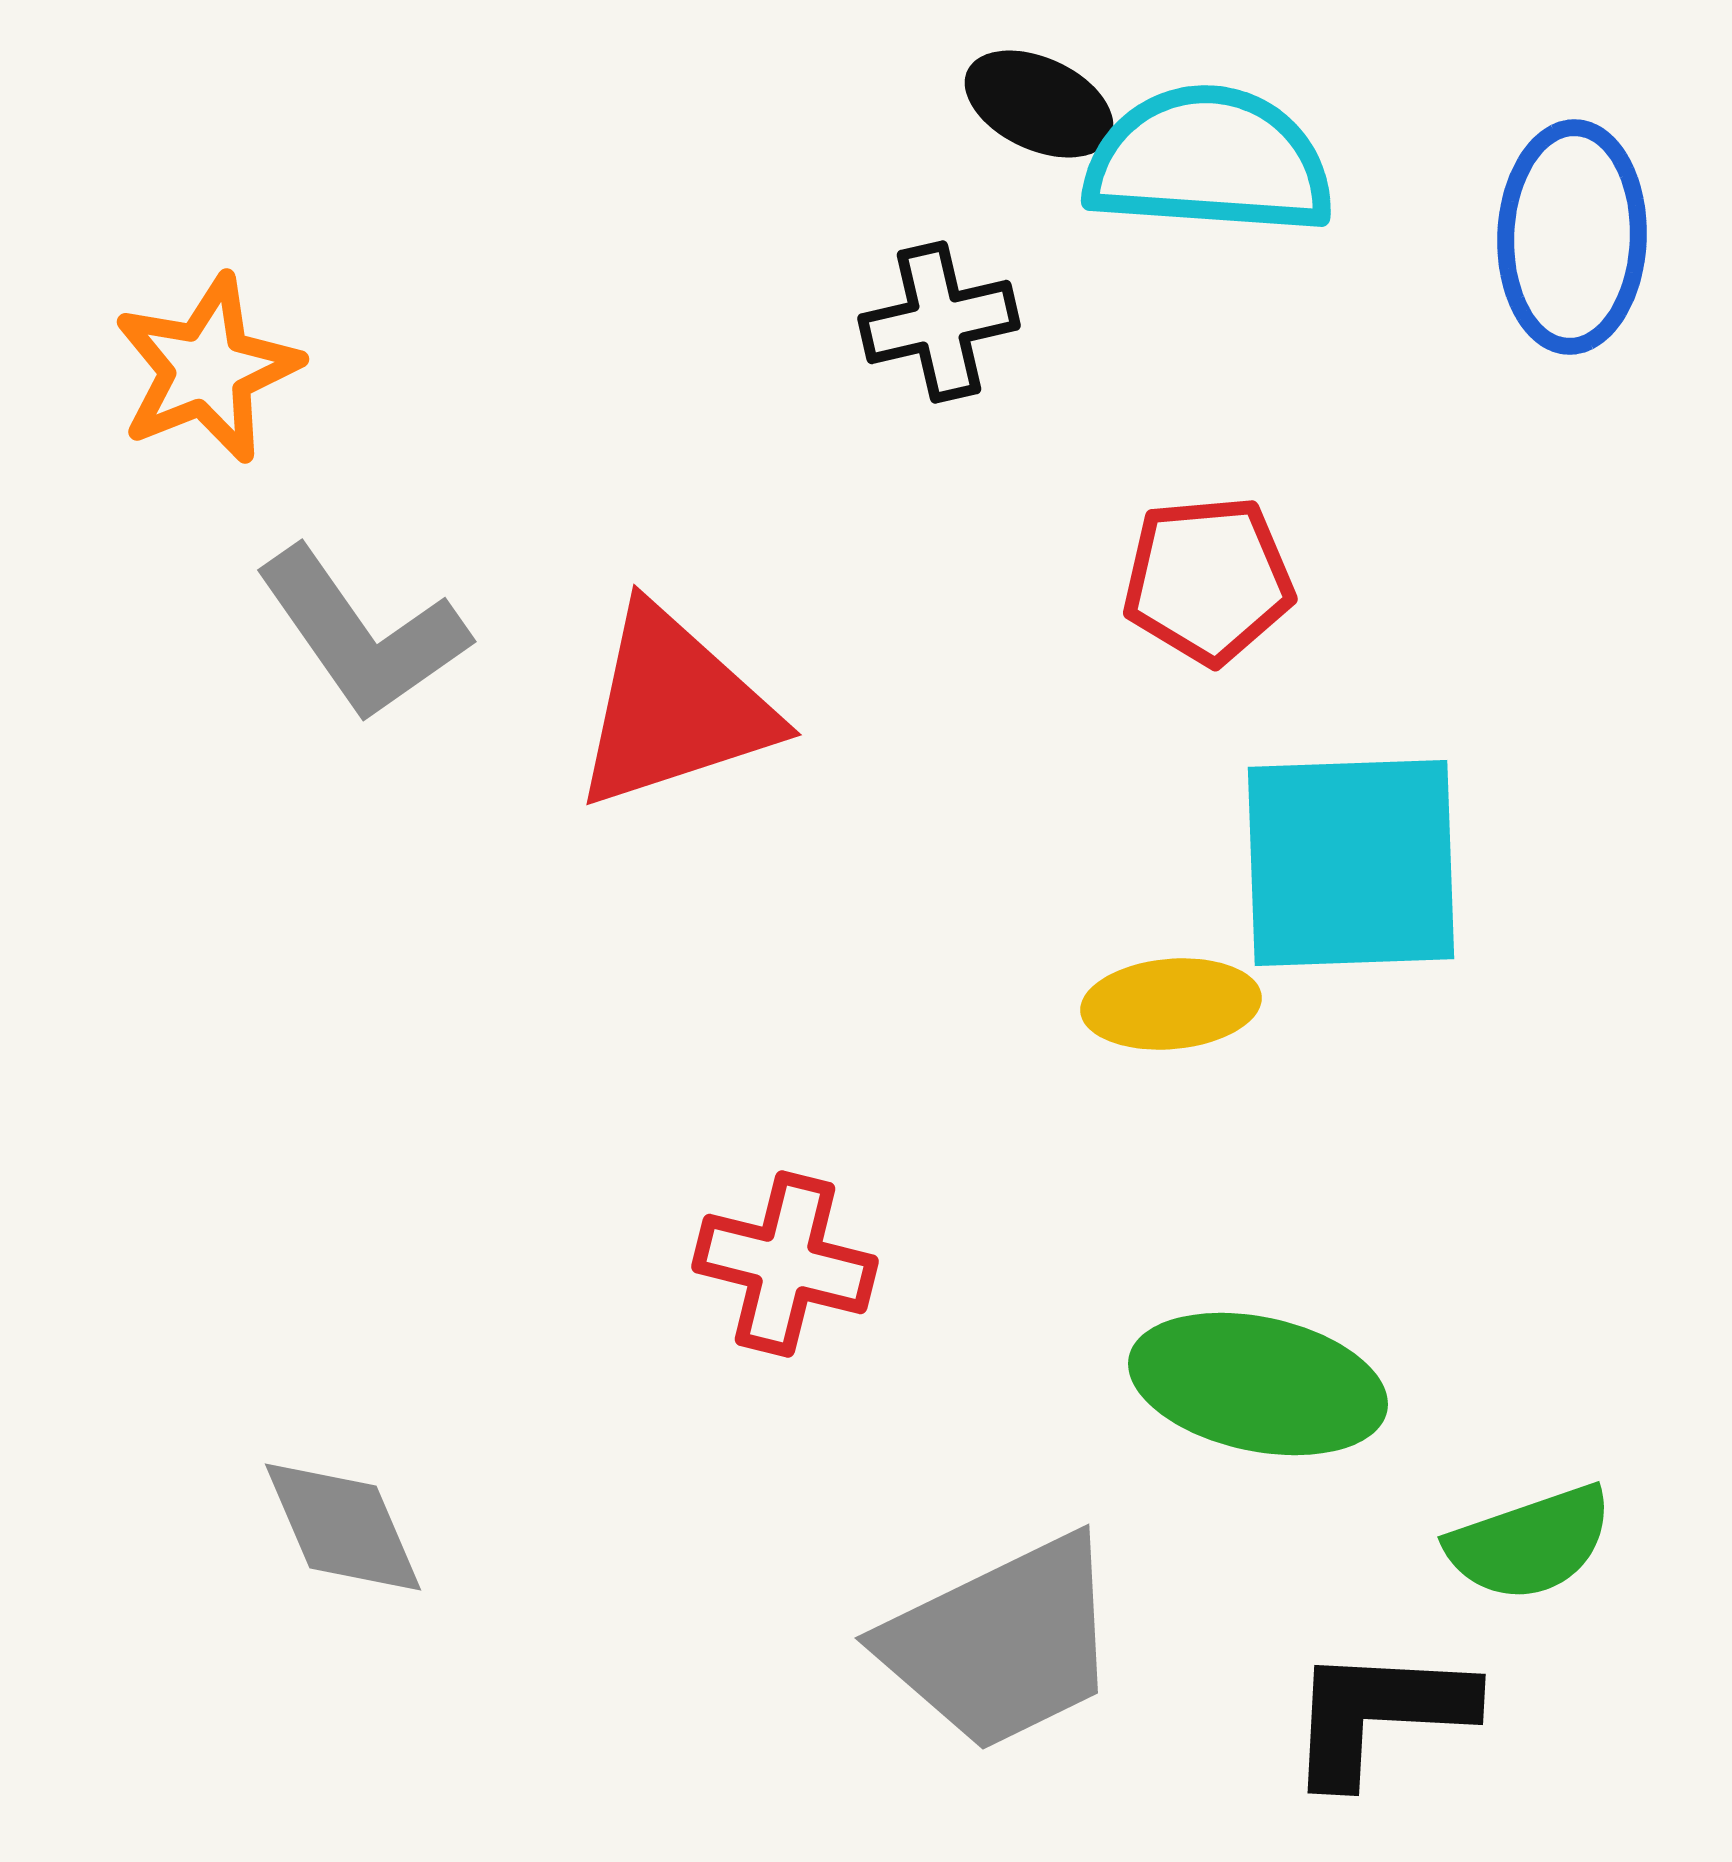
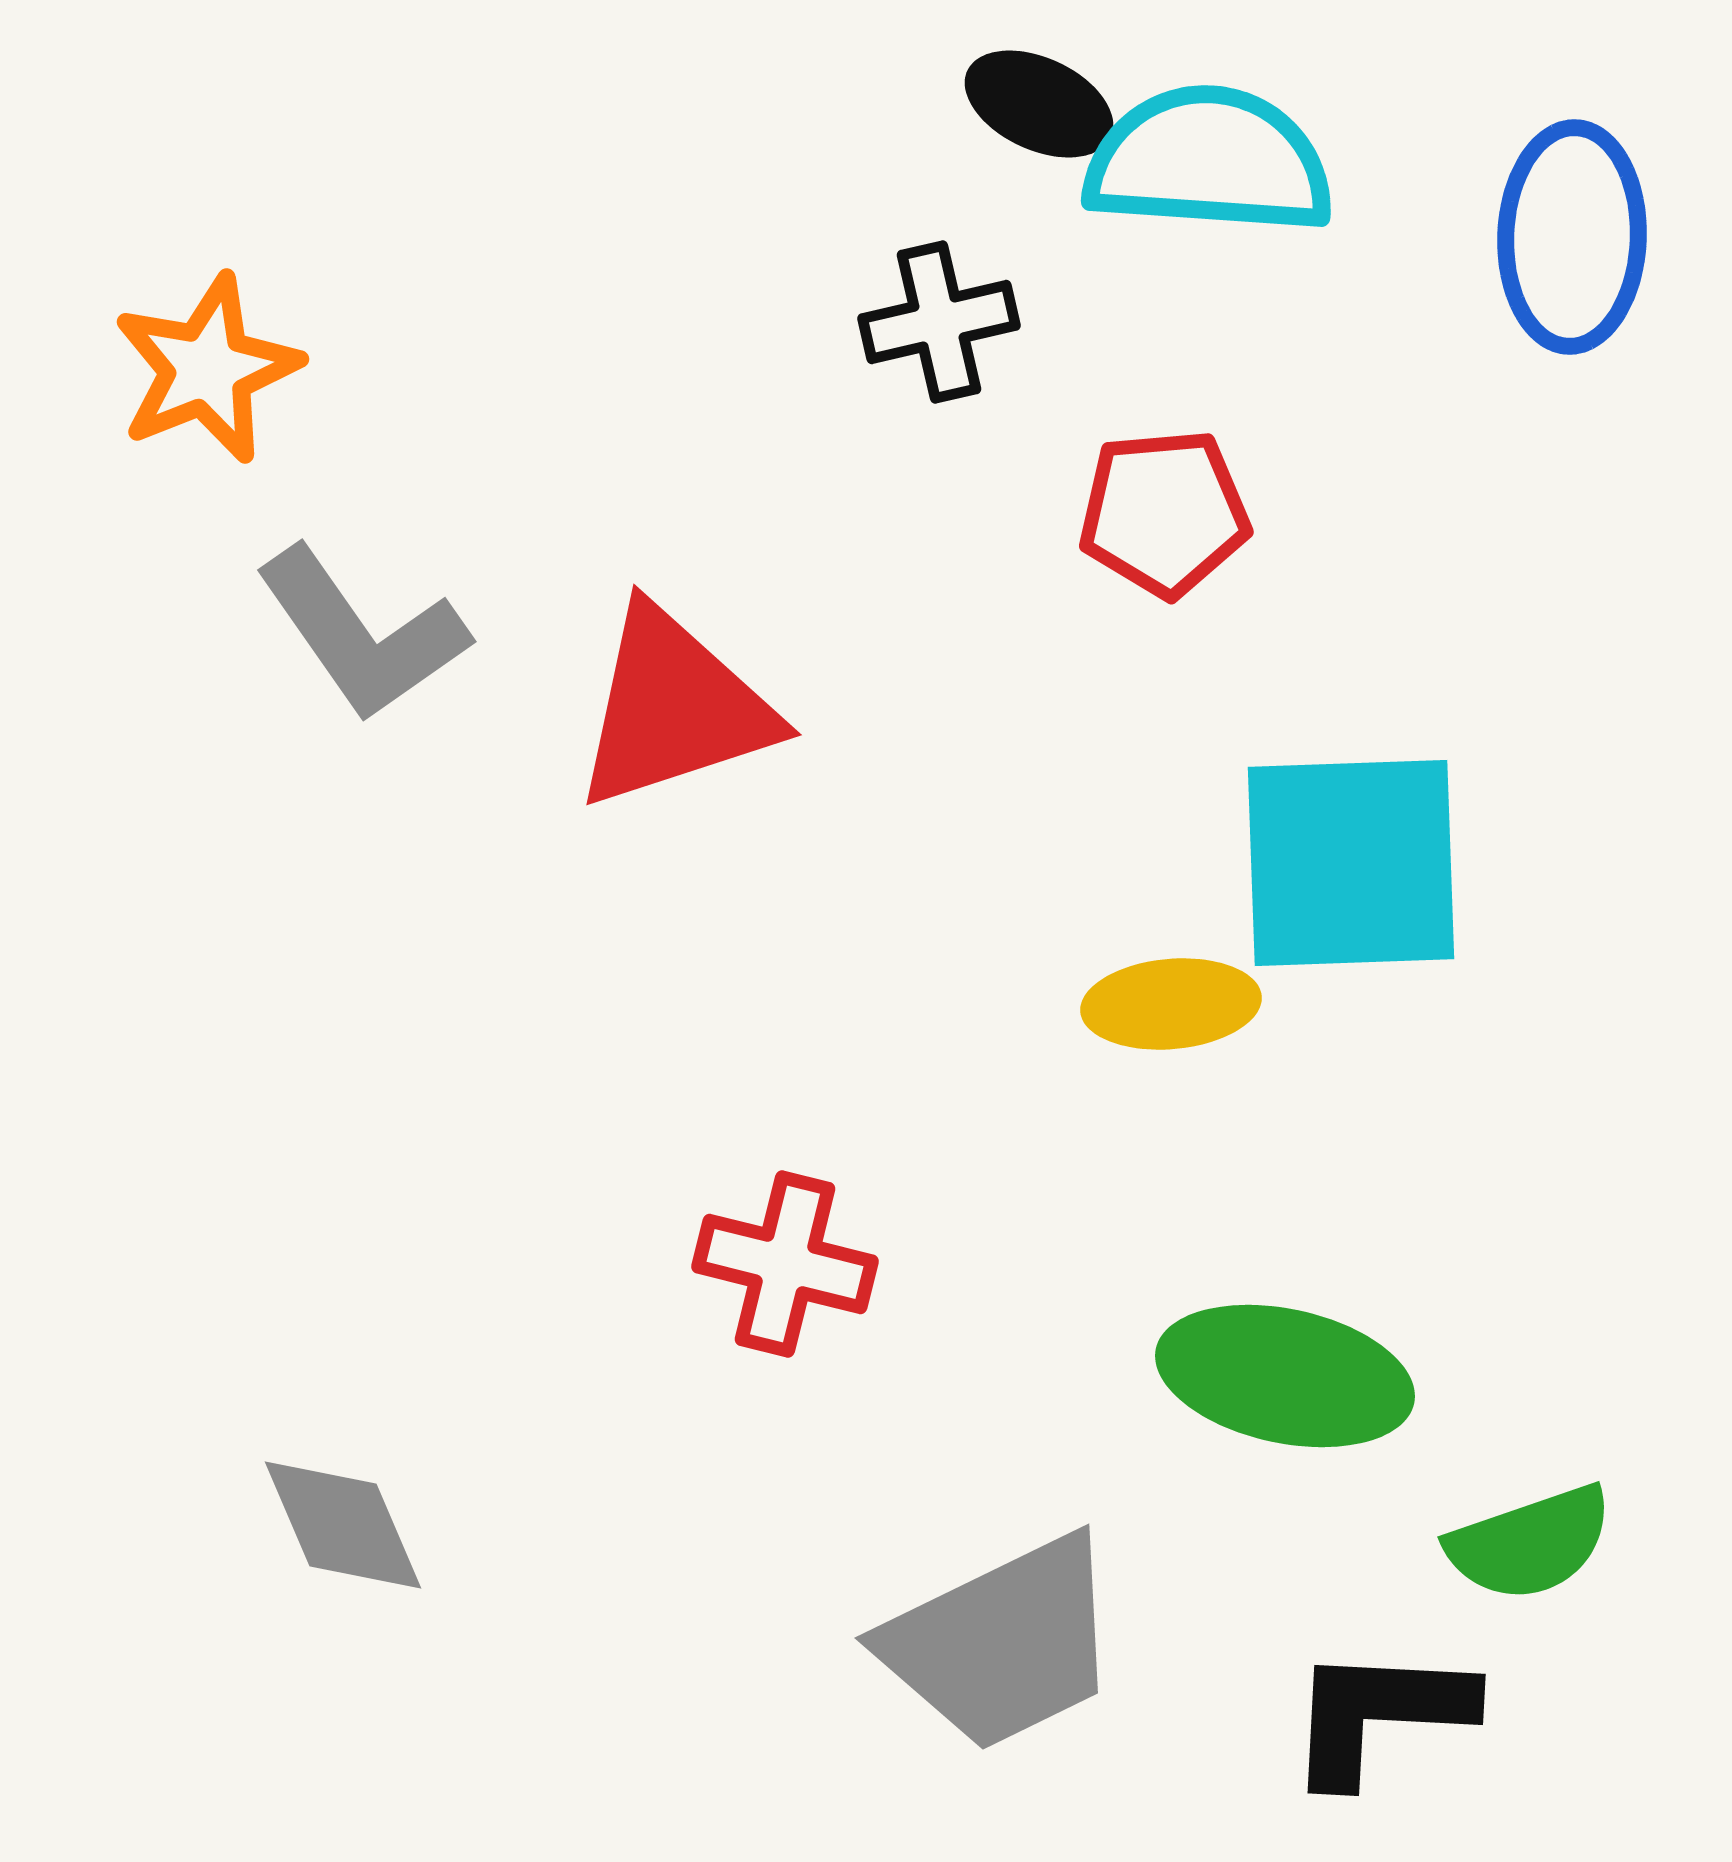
red pentagon: moved 44 px left, 67 px up
green ellipse: moved 27 px right, 8 px up
gray diamond: moved 2 px up
